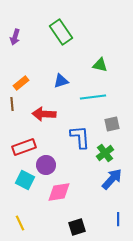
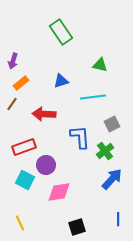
purple arrow: moved 2 px left, 24 px down
brown line: rotated 40 degrees clockwise
gray square: rotated 14 degrees counterclockwise
green cross: moved 2 px up
